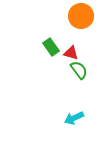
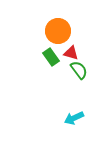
orange circle: moved 23 px left, 15 px down
green rectangle: moved 10 px down
